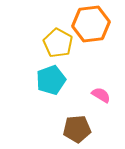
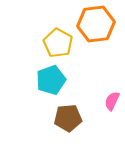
orange hexagon: moved 5 px right
pink semicircle: moved 11 px right, 6 px down; rotated 96 degrees counterclockwise
brown pentagon: moved 9 px left, 11 px up
